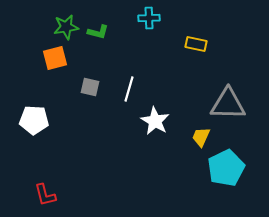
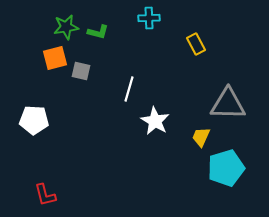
yellow rectangle: rotated 50 degrees clockwise
gray square: moved 9 px left, 16 px up
cyan pentagon: rotated 9 degrees clockwise
